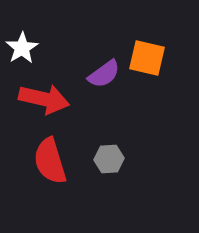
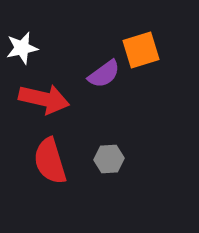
white star: rotated 20 degrees clockwise
orange square: moved 6 px left, 8 px up; rotated 30 degrees counterclockwise
